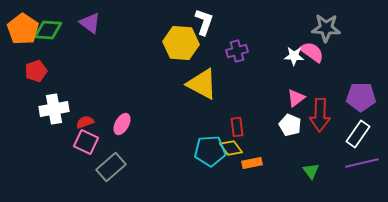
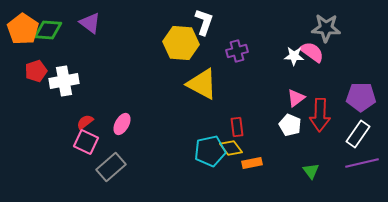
white cross: moved 10 px right, 28 px up
red semicircle: rotated 18 degrees counterclockwise
cyan pentagon: rotated 8 degrees counterclockwise
